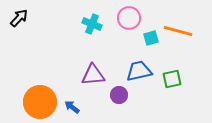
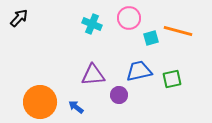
blue arrow: moved 4 px right
